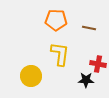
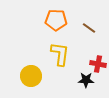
brown line: rotated 24 degrees clockwise
